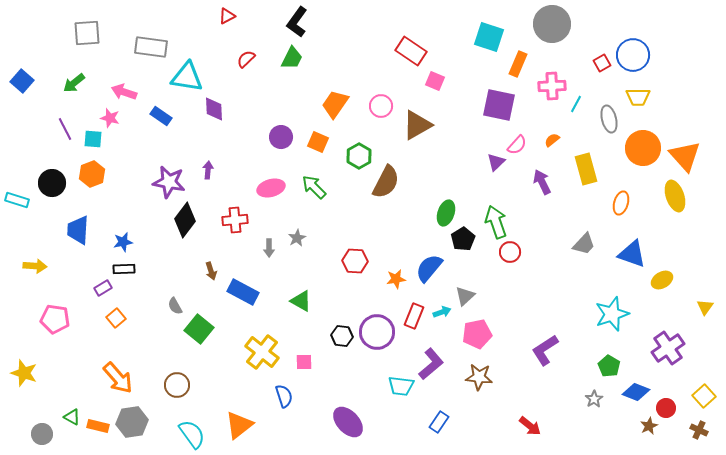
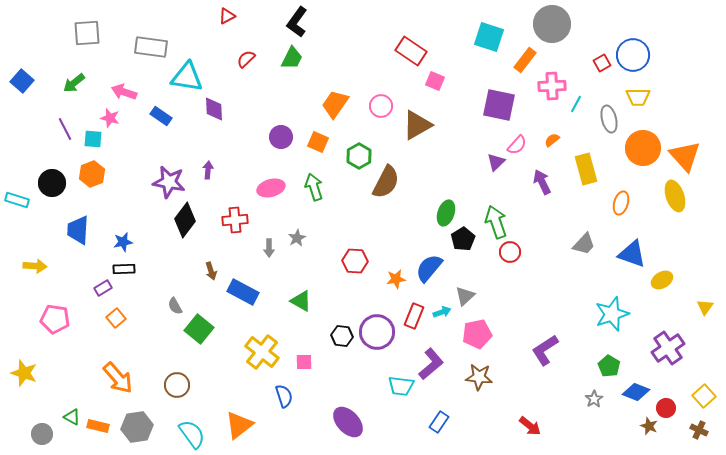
orange rectangle at (518, 64): moved 7 px right, 4 px up; rotated 15 degrees clockwise
green arrow at (314, 187): rotated 28 degrees clockwise
gray hexagon at (132, 422): moved 5 px right, 5 px down
brown star at (649, 426): rotated 24 degrees counterclockwise
